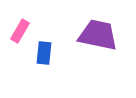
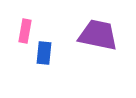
pink rectangle: moved 5 px right; rotated 20 degrees counterclockwise
